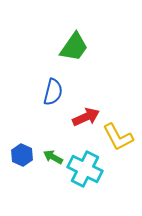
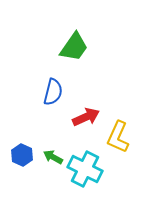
yellow L-shape: rotated 52 degrees clockwise
